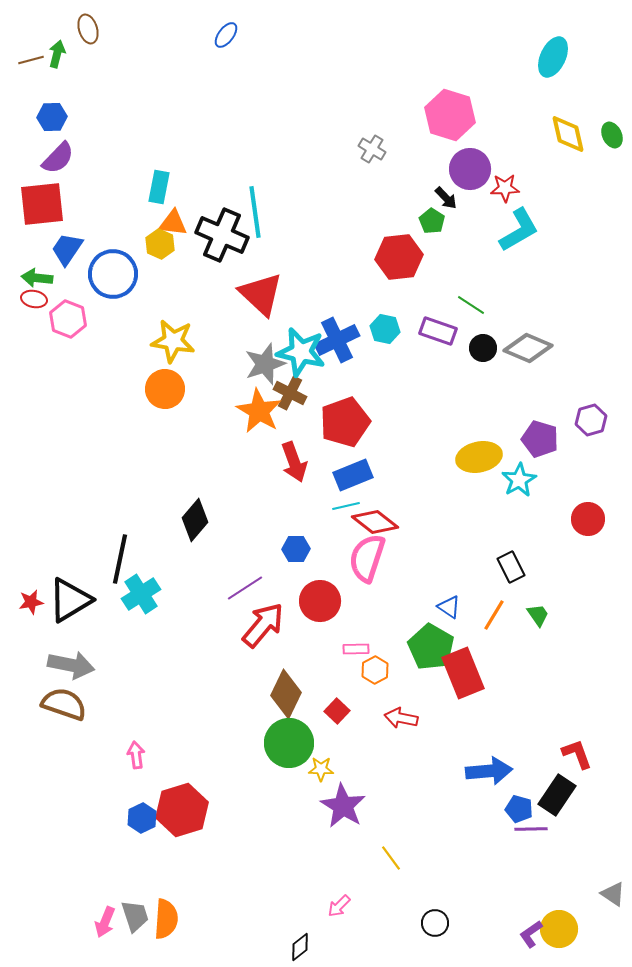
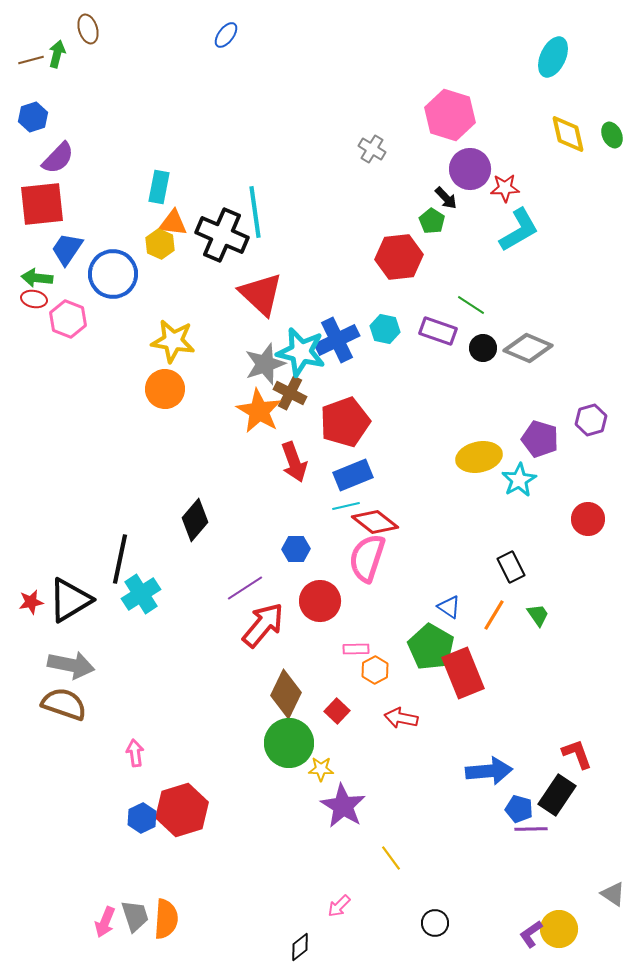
blue hexagon at (52, 117): moved 19 px left; rotated 16 degrees counterclockwise
pink arrow at (136, 755): moved 1 px left, 2 px up
